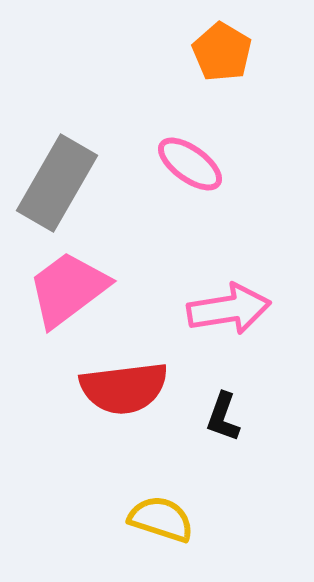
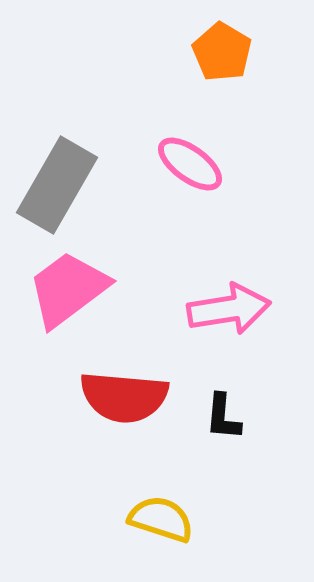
gray rectangle: moved 2 px down
red semicircle: moved 9 px down; rotated 12 degrees clockwise
black L-shape: rotated 15 degrees counterclockwise
